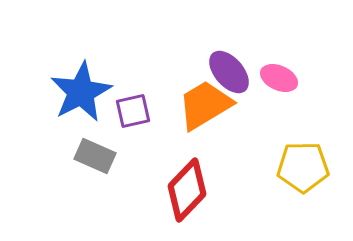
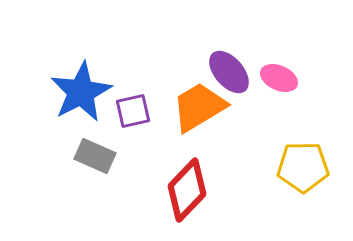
orange trapezoid: moved 6 px left, 2 px down
